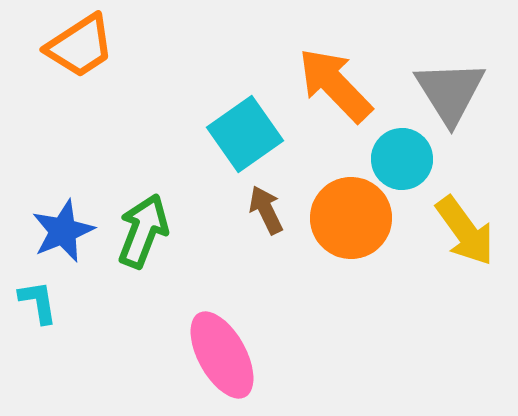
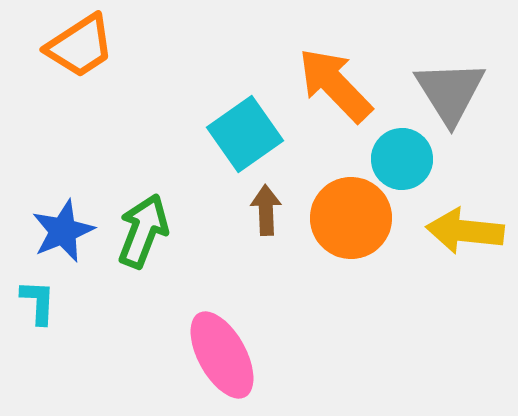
brown arrow: rotated 24 degrees clockwise
yellow arrow: rotated 132 degrees clockwise
cyan L-shape: rotated 12 degrees clockwise
